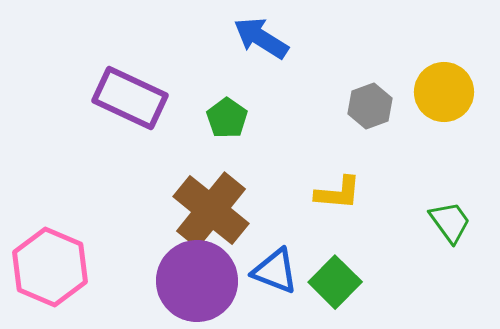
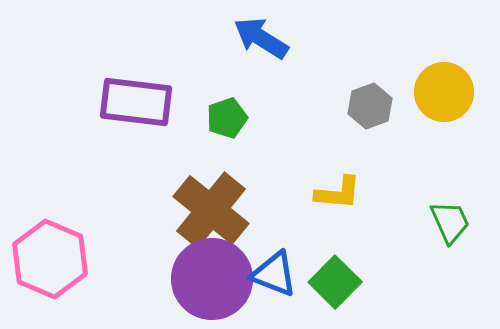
purple rectangle: moved 6 px right, 4 px down; rotated 18 degrees counterclockwise
green pentagon: rotated 18 degrees clockwise
green trapezoid: rotated 12 degrees clockwise
pink hexagon: moved 8 px up
blue triangle: moved 1 px left, 3 px down
purple circle: moved 15 px right, 2 px up
